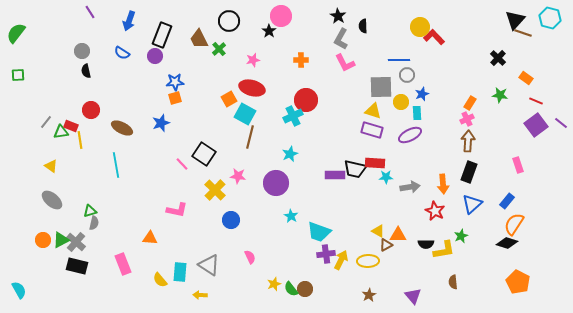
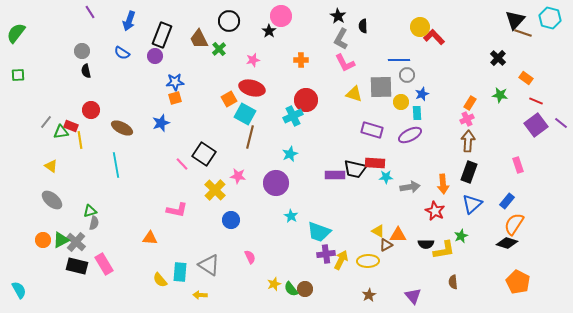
yellow triangle at (373, 111): moved 19 px left, 17 px up
pink rectangle at (123, 264): moved 19 px left; rotated 10 degrees counterclockwise
